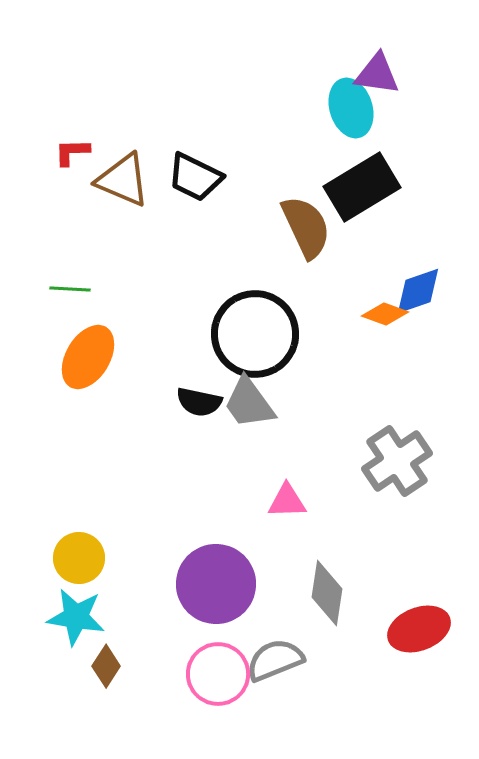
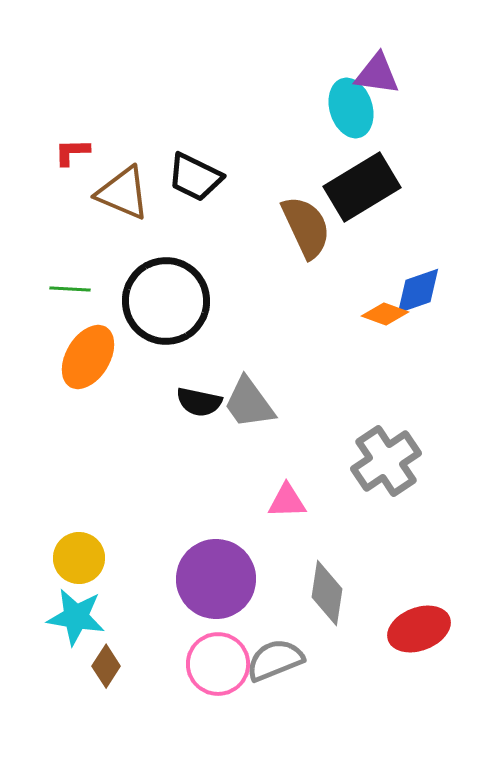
brown triangle: moved 13 px down
black circle: moved 89 px left, 33 px up
gray cross: moved 11 px left
purple circle: moved 5 px up
pink circle: moved 10 px up
